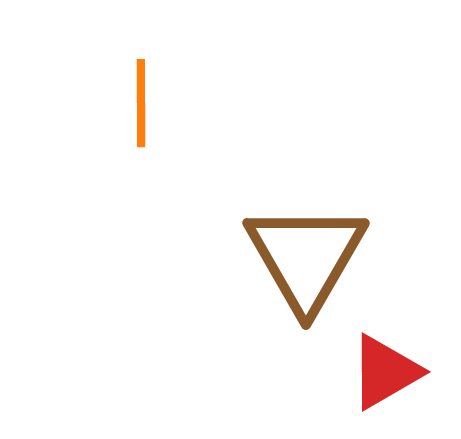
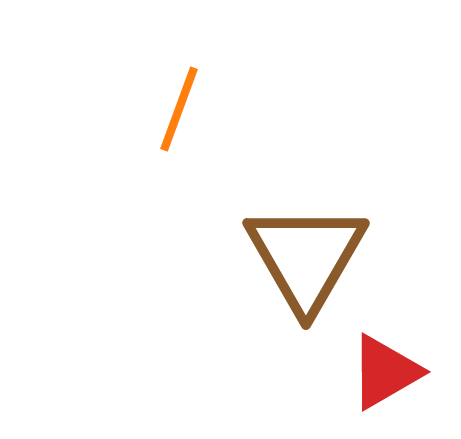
orange line: moved 38 px right, 6 px down; rotated 20 degrees clockwise
